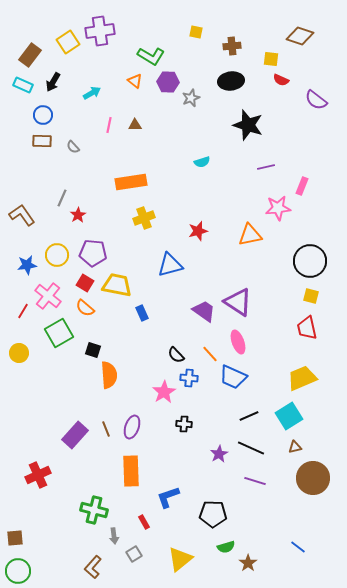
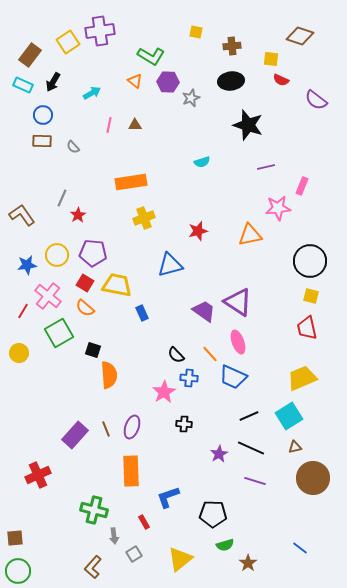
green semicircle at (226, 547): moved 1 px left, 2 px up
blue line at (298, 547): moved 2 px right, 1 px down
